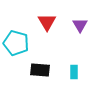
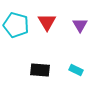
cyan pentagon: moved 18 px up
cyan rectangle: moved 2 px right, 2 px up; rotated 64 degrees counterclockwise
